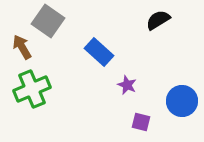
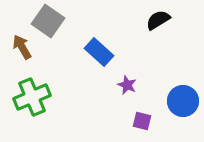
green cross: moved 8 px down
blue circle: moved 1 px right
purple square: moved 1 px right, 1 px up
